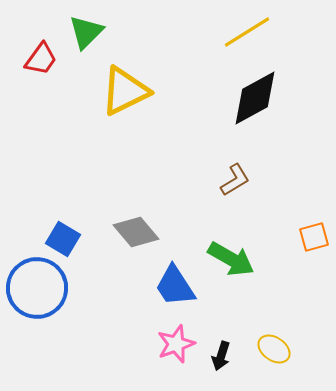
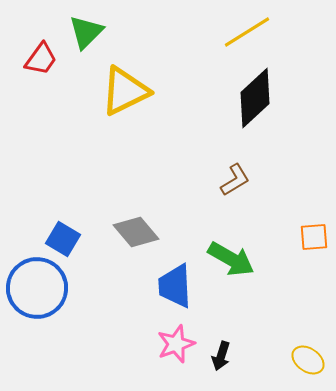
black diamond: rotated 14 degrees counterclockwise
orange square: rotated 12 degrees clockwise
blue trapezoid: rotated 30 degrees clockwise
yellow ellipse: moved 34 px right, 11 px down
